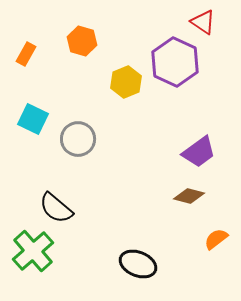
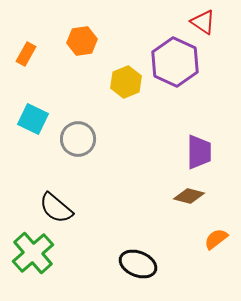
orange hexagon: rotated 24 degrees counterclockwise
purple trapezoid: rotated 54 degrees counterclockwise
green cross: moved 2 px down
